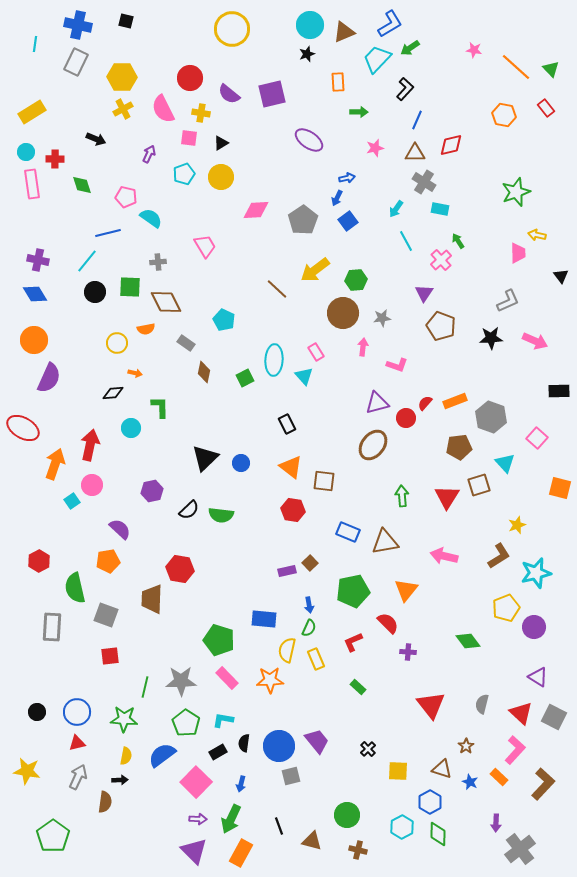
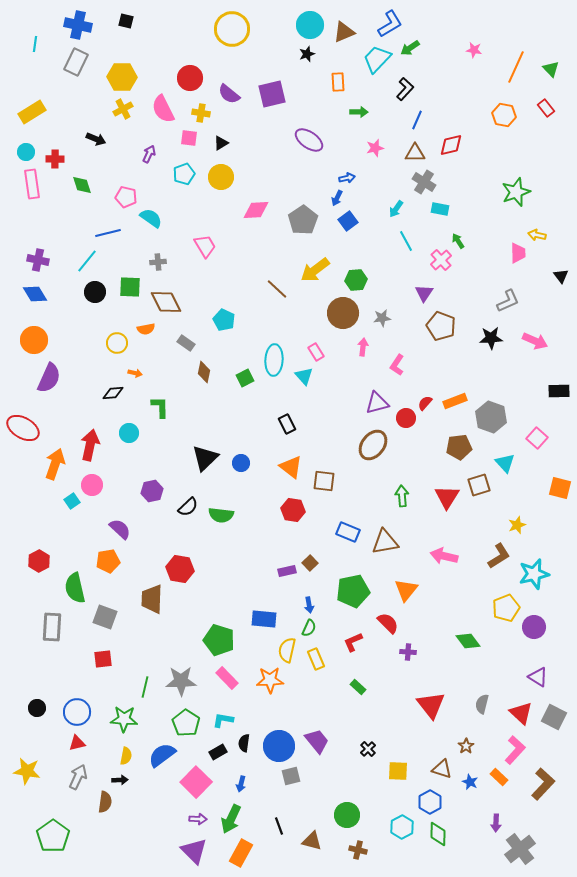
orange line at (516, 67): rotated 72 degrees clockwise
pink L-shape at (397, 365): rotated 105 degrees clockwise
cyan circle at (131, 428): moved 2 px left, 5 px down
black semicircle at (189, 510): moved 1 px left, 3 px up
cyan star at (536, 573): moved 2 px left, 1 px down
gray square at (106, 615): moved 1 px left, 2 px down
red square at (110, 656): moved 7 px left, 3 px down
black circle at (37, 712): moved 4 px up
